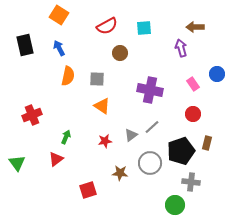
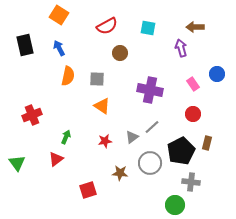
cyan square: moved 4 px right; rotated 14 degrees clockwise
gray triangle: moved 1 px right, 2 px down
black pentagon: rotated 8 degrees counterclockwise
